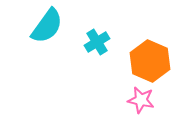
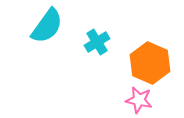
orange hexagon: moved 2 px down
pink star: moved 2 px left
